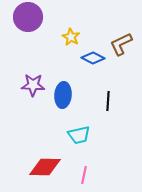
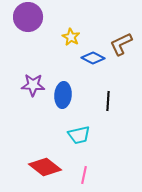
red diamond: rotated 36 degrees clockwise
